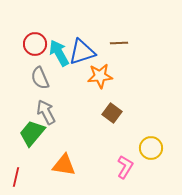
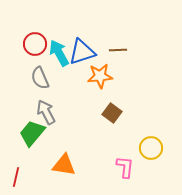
brown line: moved 1 px left, 7 px down
pink L-shape: rotated 25 degrees counterclockwise
